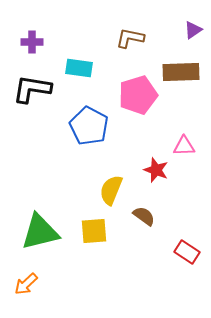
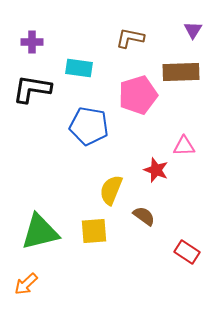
purple triangle: rotated 24 degrees counterclockwise
blue pentagon: rotated 18 degrees counterclockwise
